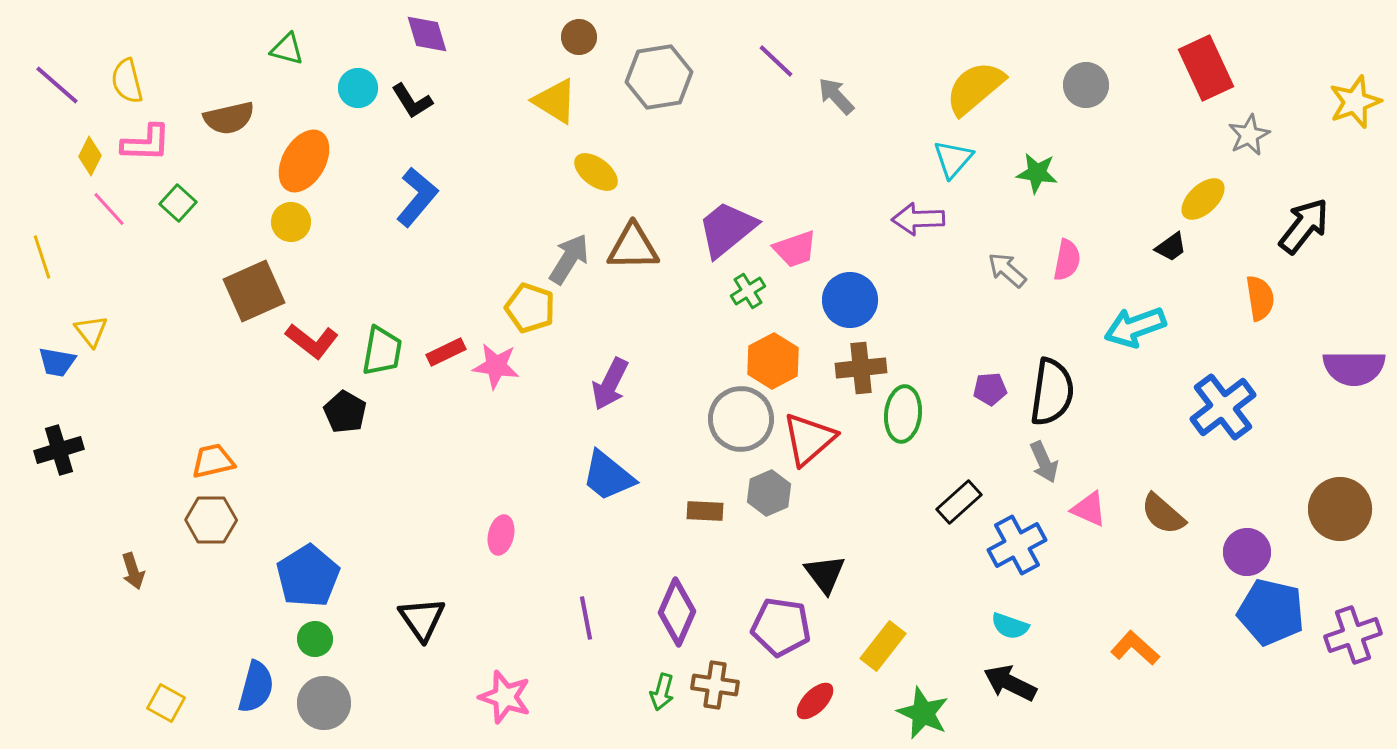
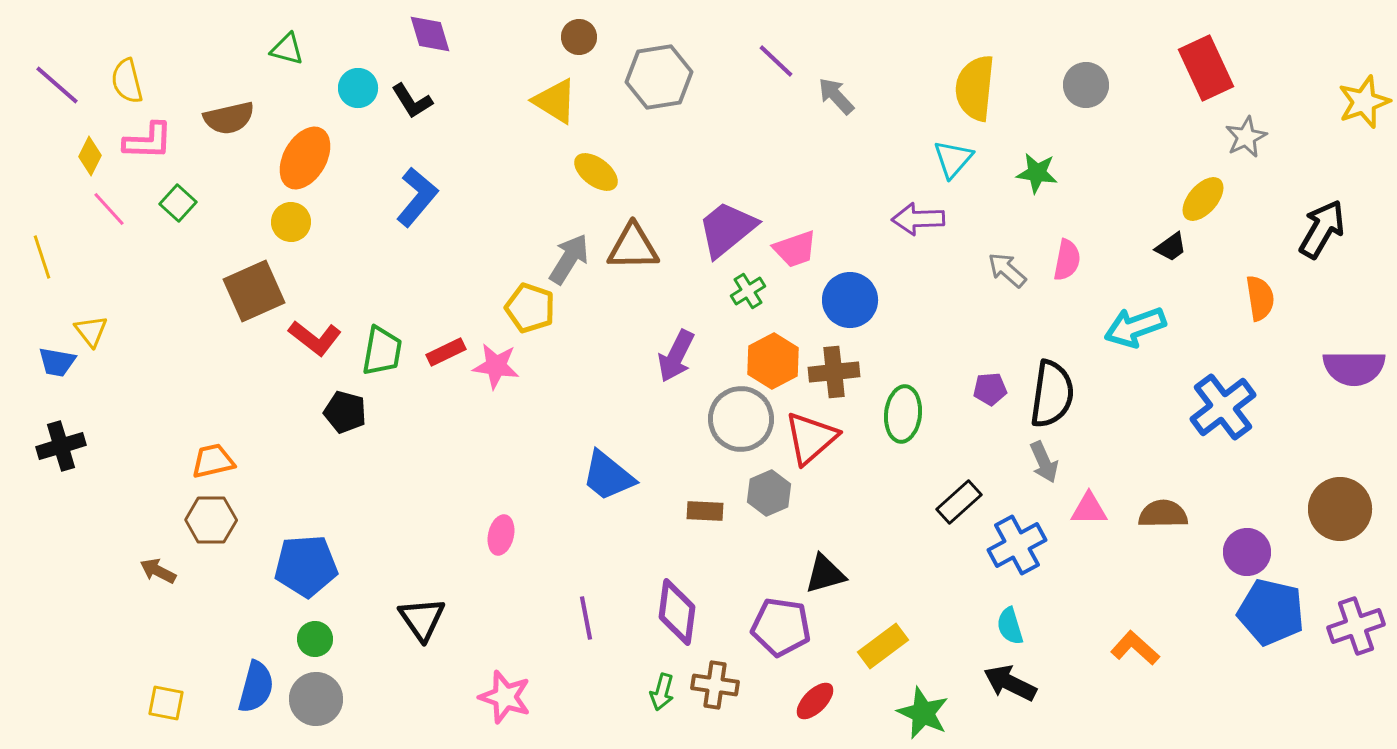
purple diamond at (427, 34): moved 3 px right
yellow semicircle at (975, 88): rotated 44 degrees counterclockwise
yellow star at (1355, 102): moved 9 px right
gray star at (1249, 135): moved 3 px left, 2 px down
pink L-shape at (146, 143): moved 2 px right, 2 px up
orange ellipse at (304, 161): moved 1 px right, 3 px up
yellow ellipse at (1203, 199): rotated 6 degrees counterclockwise
black arrow at (1304, 226): moved 18 px right, 3 px down; rotated 8 degrees counterclockwise
red L-shape at (312, 341): moved 3 px right, 3 px up
brown cross at (861, 368): moved 27 px left, 4 px down
purple arrow at (610, 384): moved 66 px right, 28 px up
black semicircle at (1052, 392): moved 2 px down
black pentagon at (345, 412): rotated 15 degrees counterclockwise
red triangle at (809, 439): moved 2 px right, 1 px up
black cross at (59, 450): moved 2 px right, 4 px up
pink triangle at (1089, 509): rotated 24 degrees counterclockwise
brown semicircle at (1163, 514): rotated 138 degrees clockwise
brown arrow at (133, 571): moved 25 px right; rotated 135 degrees clockwise
black triangle at (825, 574): rotated 51 degrees clockwise
blue pentagon at (308, 576): moved 2 px left, 10 px up; rotated 28 degrees clockwise
purple diamond at (677, 612): rotated 16 degrees counterclockwise
cyan semicircle at (1010, 626): rotated 54 degrees clockwise
purple cross at (1353, 635): moved 3 px right, 9 px up
yellow rectangle at (883, 646): rotated 15 degrees clockwise
yellow square at (166, 703): rotated 18 degrees counterclockwise
gray circle at (324, 703): moved 8 px left, 4 px up
